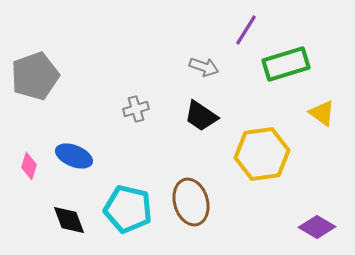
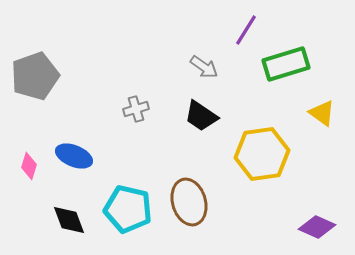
gray arrow: rotated 16 degrees clockwise
brown ellipse: moved 2 px left
purple diamond: rotated 6 degrees counterclockwise
